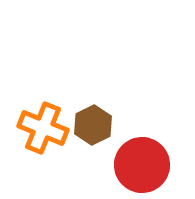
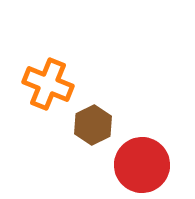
orange cross: moved 5 px right, 44 px up
